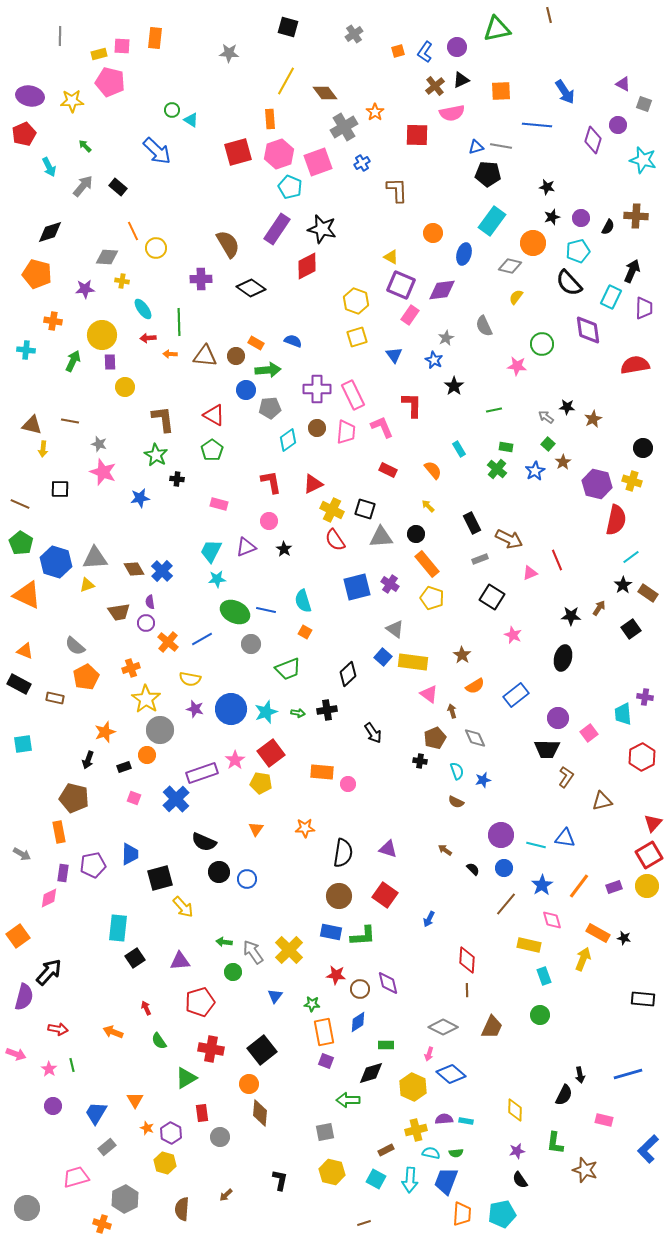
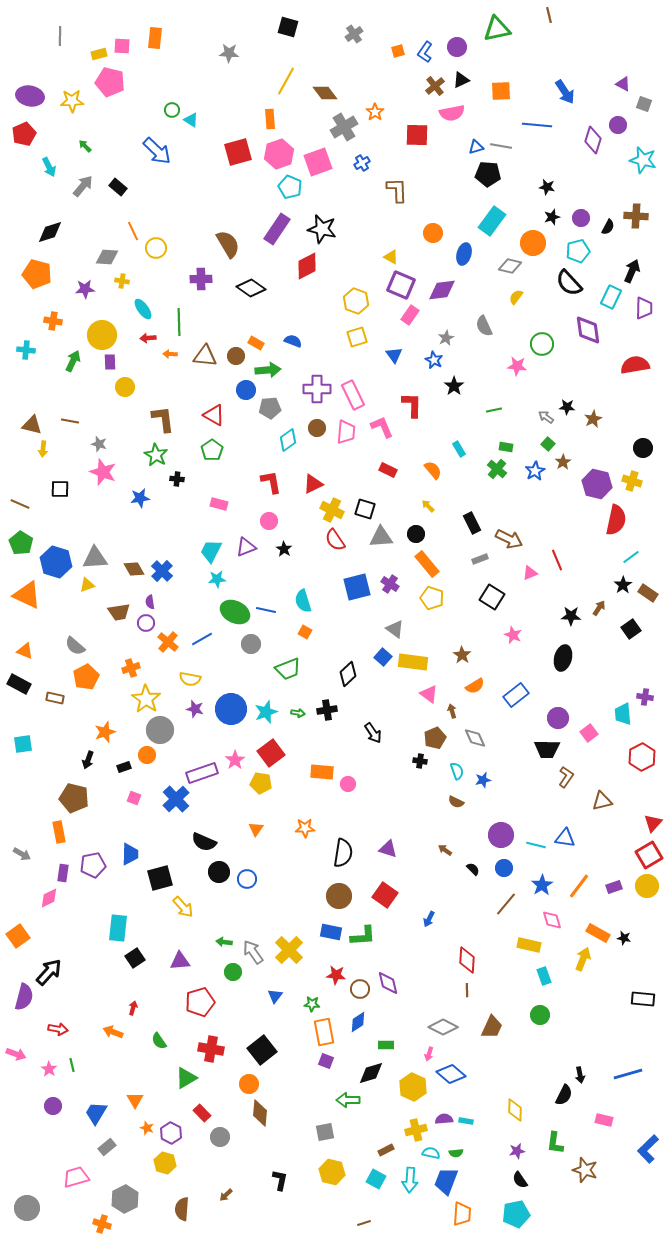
red arrow at (146, 1008): moved 13 px left; rotated 40 degrees clockwise
red rectangle at (202, 1113): rotated 36 degrees counterclockwise
cyan pentagon at (502, 1214): moved 14 px right
